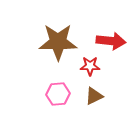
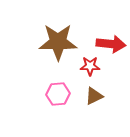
red arrow: moved 3 px down
